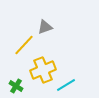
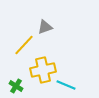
yellow cross: rotated 10 degrees clockwise
cyan line: rotated 54 degrees clockwise
